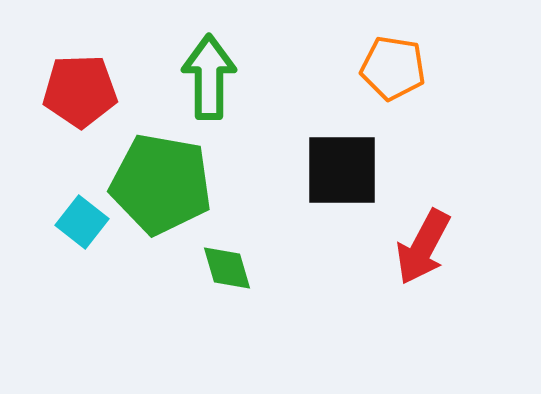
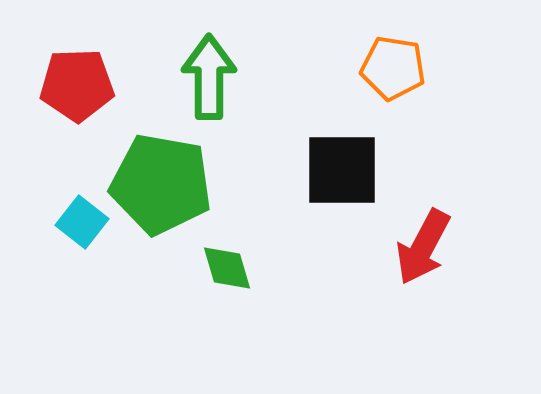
red pentagon: moved 3 px left, 6 px up
